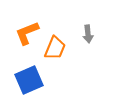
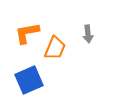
orange L-shape: rotated 12 degrees clockwise
